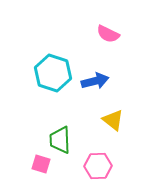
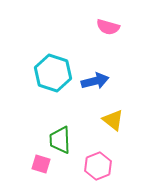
pink semicircle: moved 7 px up; rotated 10 degrees counterclockwise
pink hexagon: rotated 20 degrees counterclockwise
